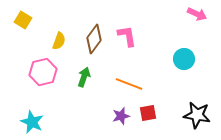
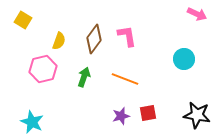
pink hexagon: moved 3 px up
orange line: moved 4 px left, 5 px up
